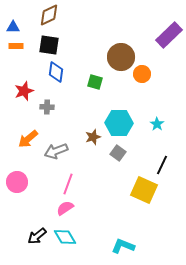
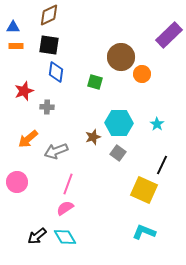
cyan L-shape: moved 21 px right, 14 px up
